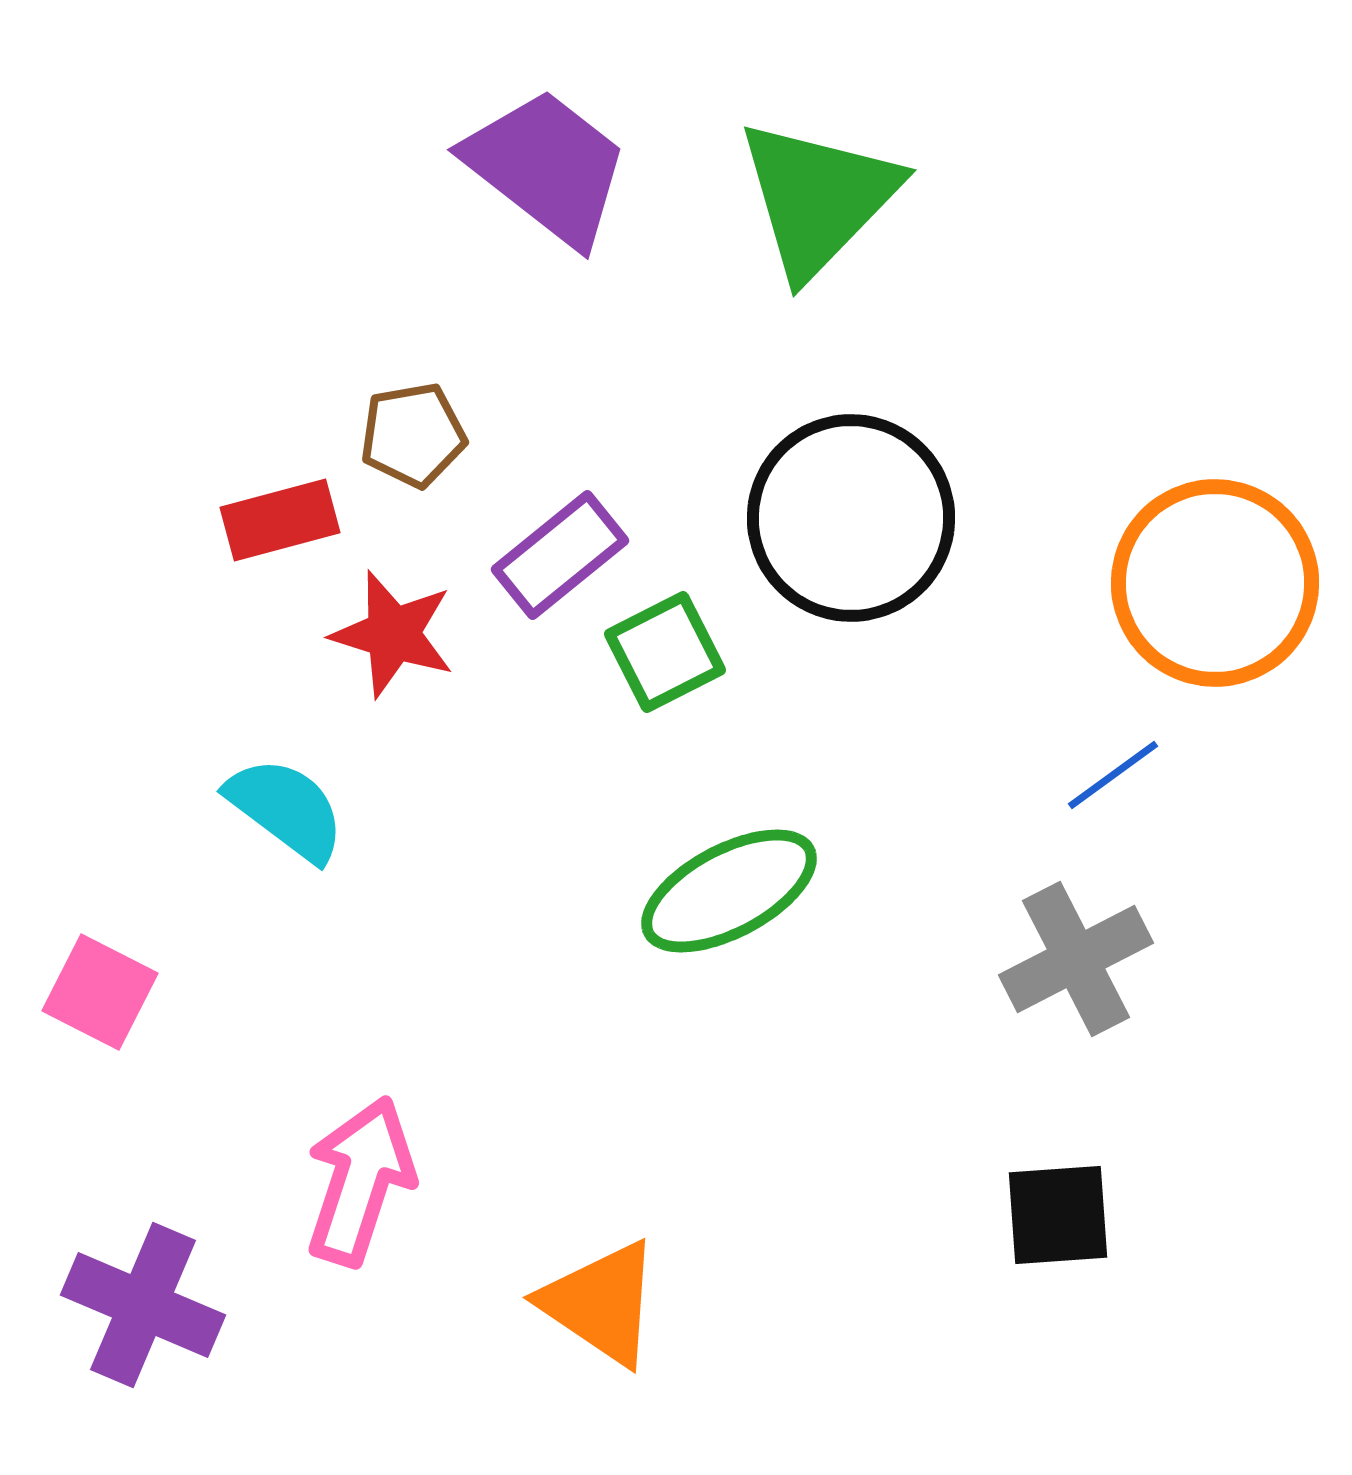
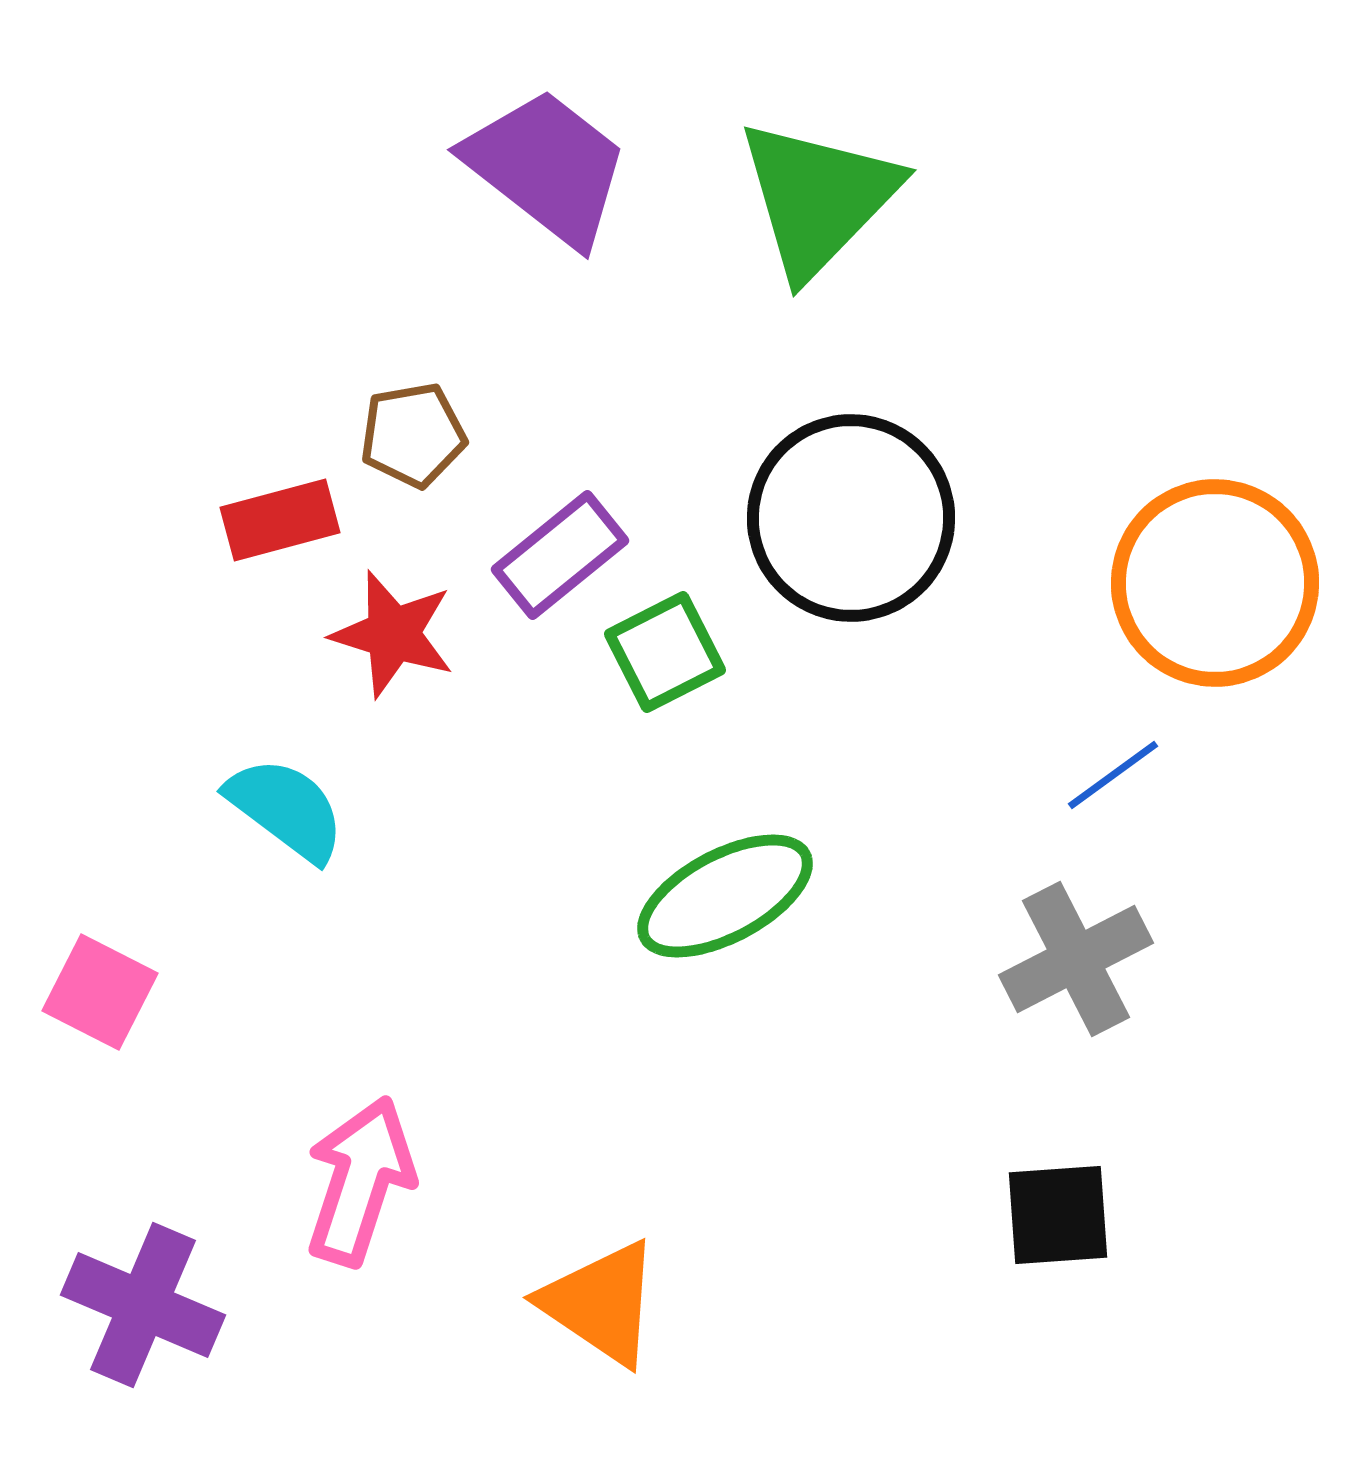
green ellipse: moved 4 px left, 5 px down
